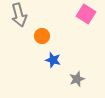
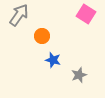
gray arrow: rotated 130 degrees counterclockwise
gray star: moved 2 px right, 4 px up
